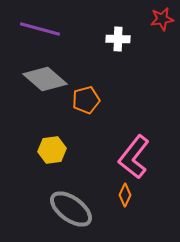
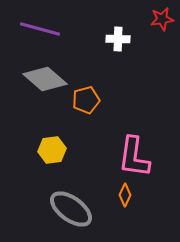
pink L-shape: rotated 30 degrees counterclockwise
